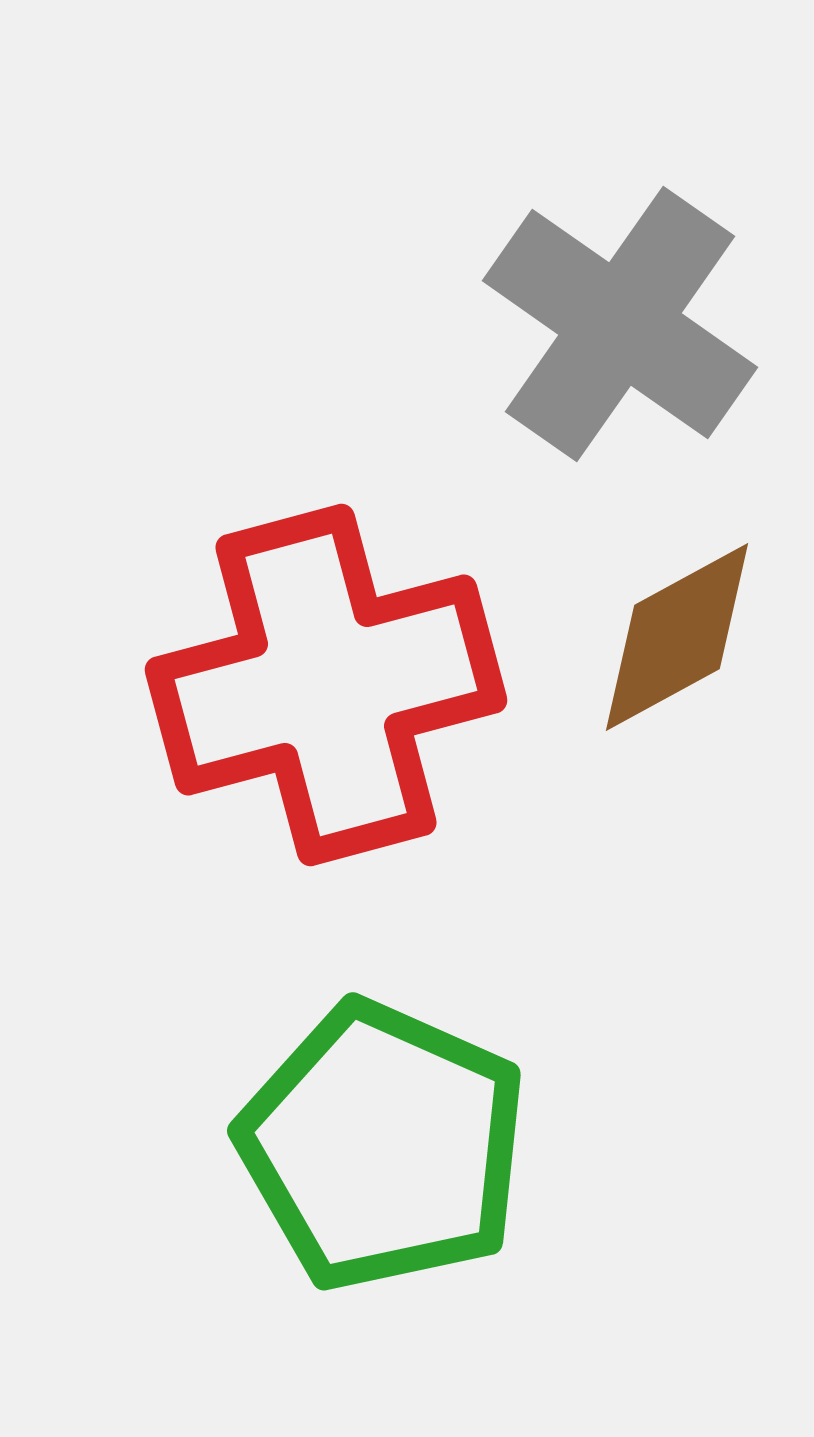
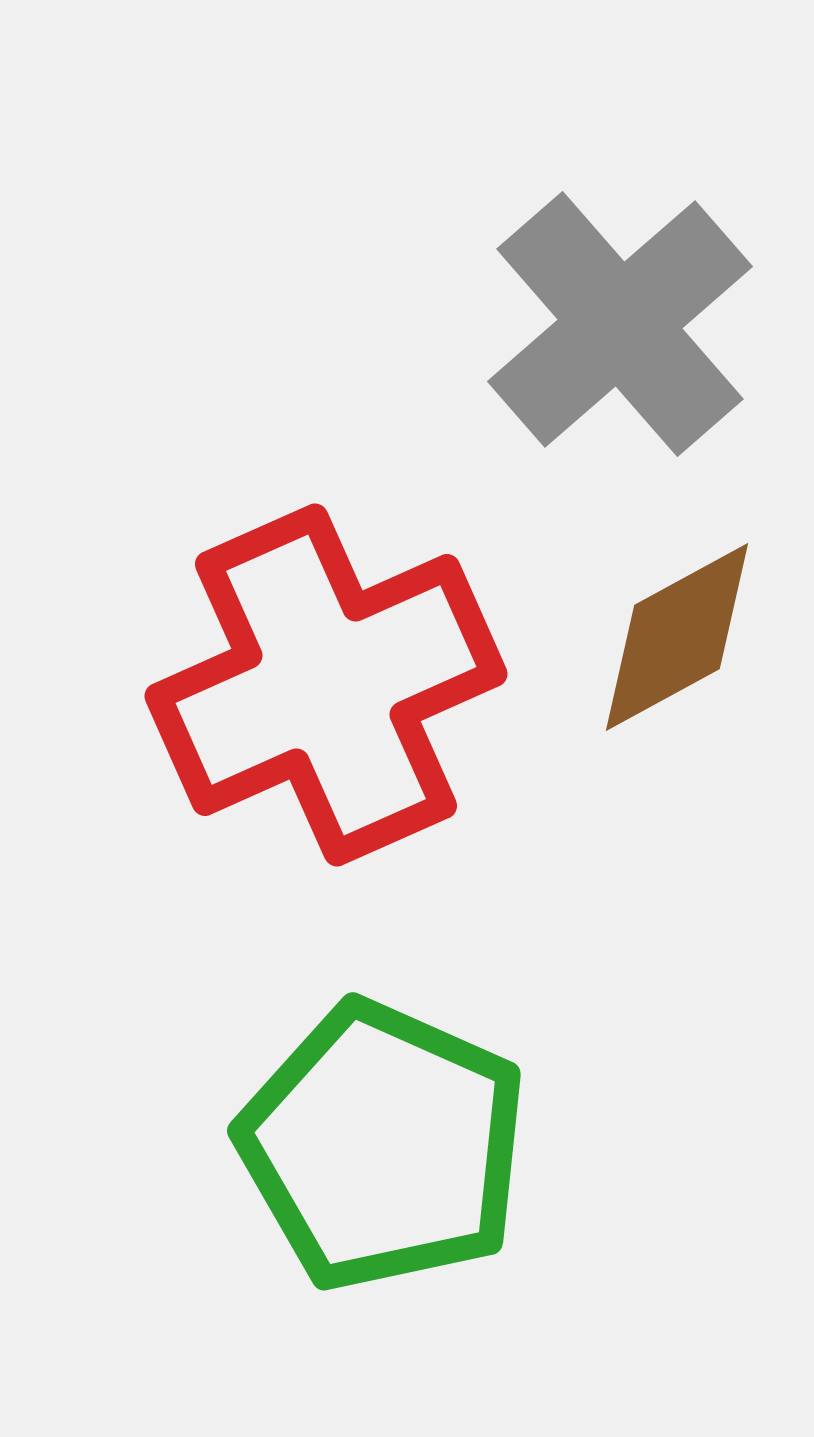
gray cross: rotated 14 degrees clockwise
red cross: rotated 9 degrees counterclockwise
